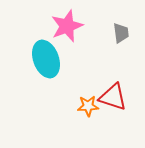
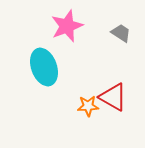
gray trapezoid: rotated 50 degrees counterclockwise
cyan ellipse: moved 2 px left, 8 px down
red triangle: rotated 12 degrees clockwise
